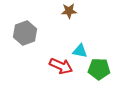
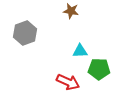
brown star: moved 2 px right; rotated 14 degrees clockwise
cyan triangle: rotated 14 degrees counterclockwise
red arrow: moved 7 px right, 16 px down
